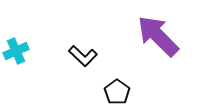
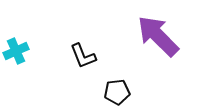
black L-shape: rotated 24 degrees clockwise
black pentagon: rotated 30 degrees clockwise
